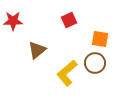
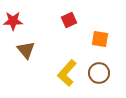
brown triangle: moved 11 px left; rotated 30 degrees counterclockwise
brown circle: moved 4 px right, 10 px down
yellow L-shape: rotated 8 degrees counterclockwise
